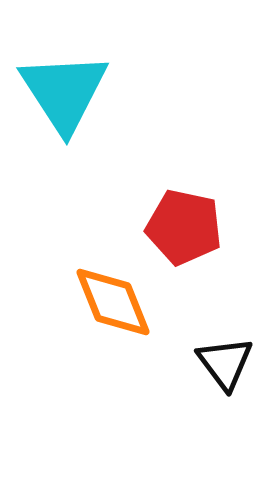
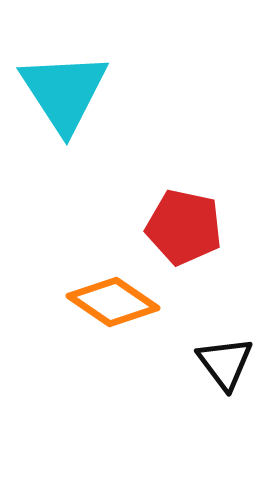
orange diamond: rotated 34 degrees counterclockwise
